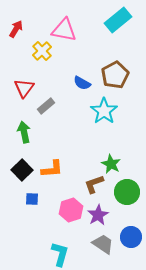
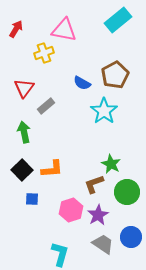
yellow cross: moved 2 px right, 2 px down; rotated 24 degrees clockwise
